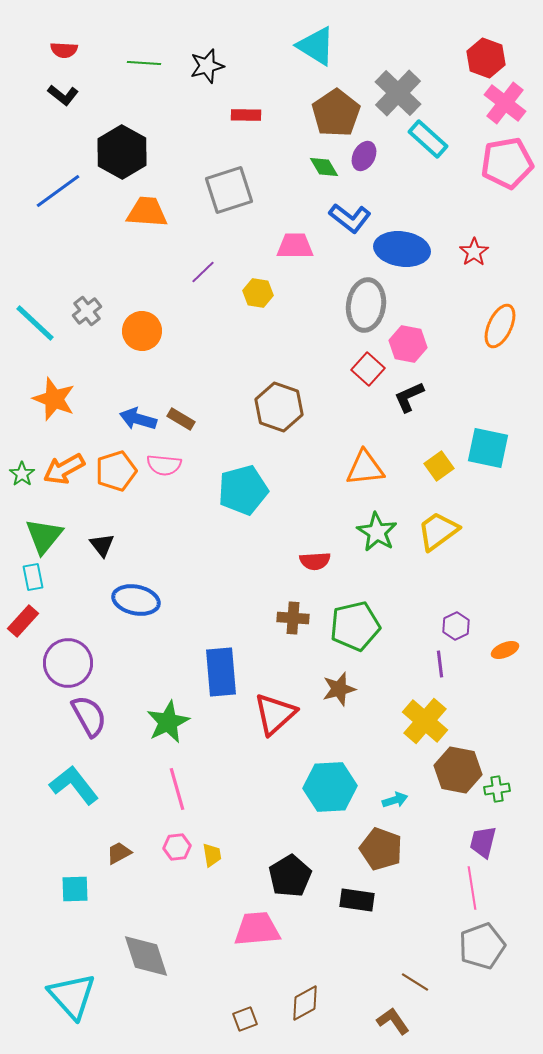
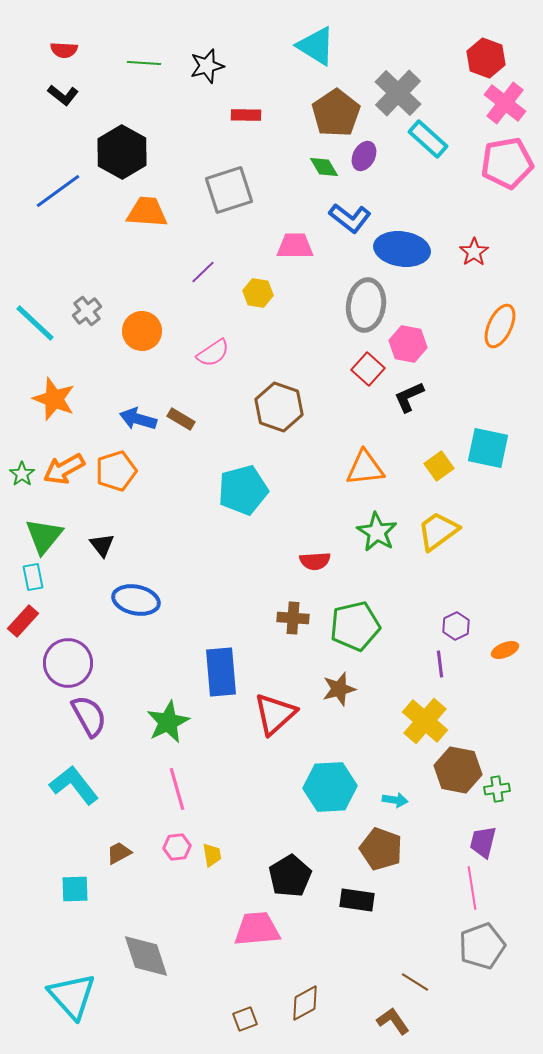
pink semicircle at (164, 465): moved 49 px right, 112 px up; rotated 40 degrees counterclockwise
cyan arrow at (395, 800): rotated 25 degrees clockwise
